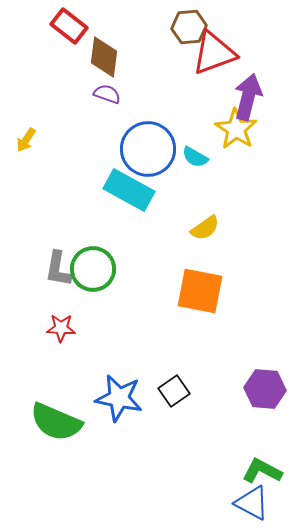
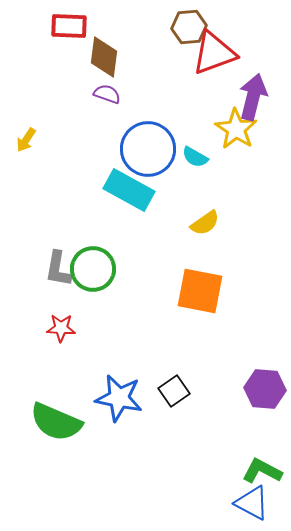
red rectangle: rotated 36 degrees counterclockwise
purple arrow: moved 5 px right
yellow semicircle: moved 5 px up
